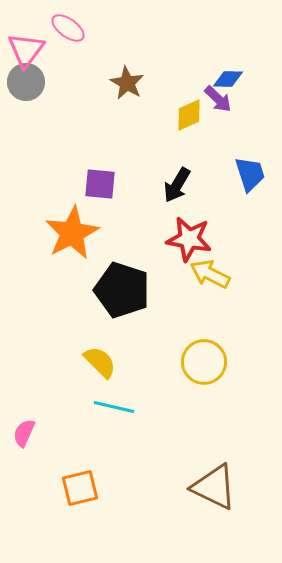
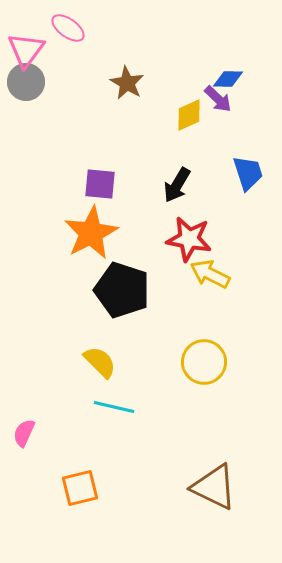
blue trapezoid: moved 2 px left, 1 px up
orange star: moved 19 px right
